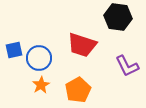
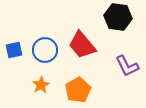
red trapezoid: rotated 32 degrees clockwise
blue circle: moved 6 px right, 8 px up
